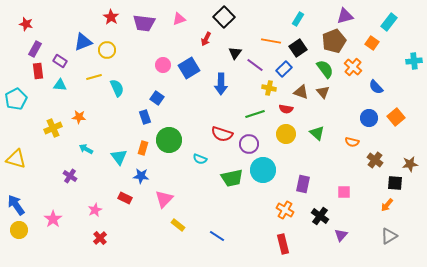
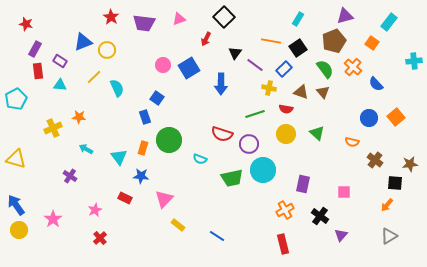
yellow line at (94, 77): rotated 28 degrees counterclockwise
blue semicircle at (376, 87): moved 3 px up
orange cross at (285, 210): rotated 30 degrees clockwise
